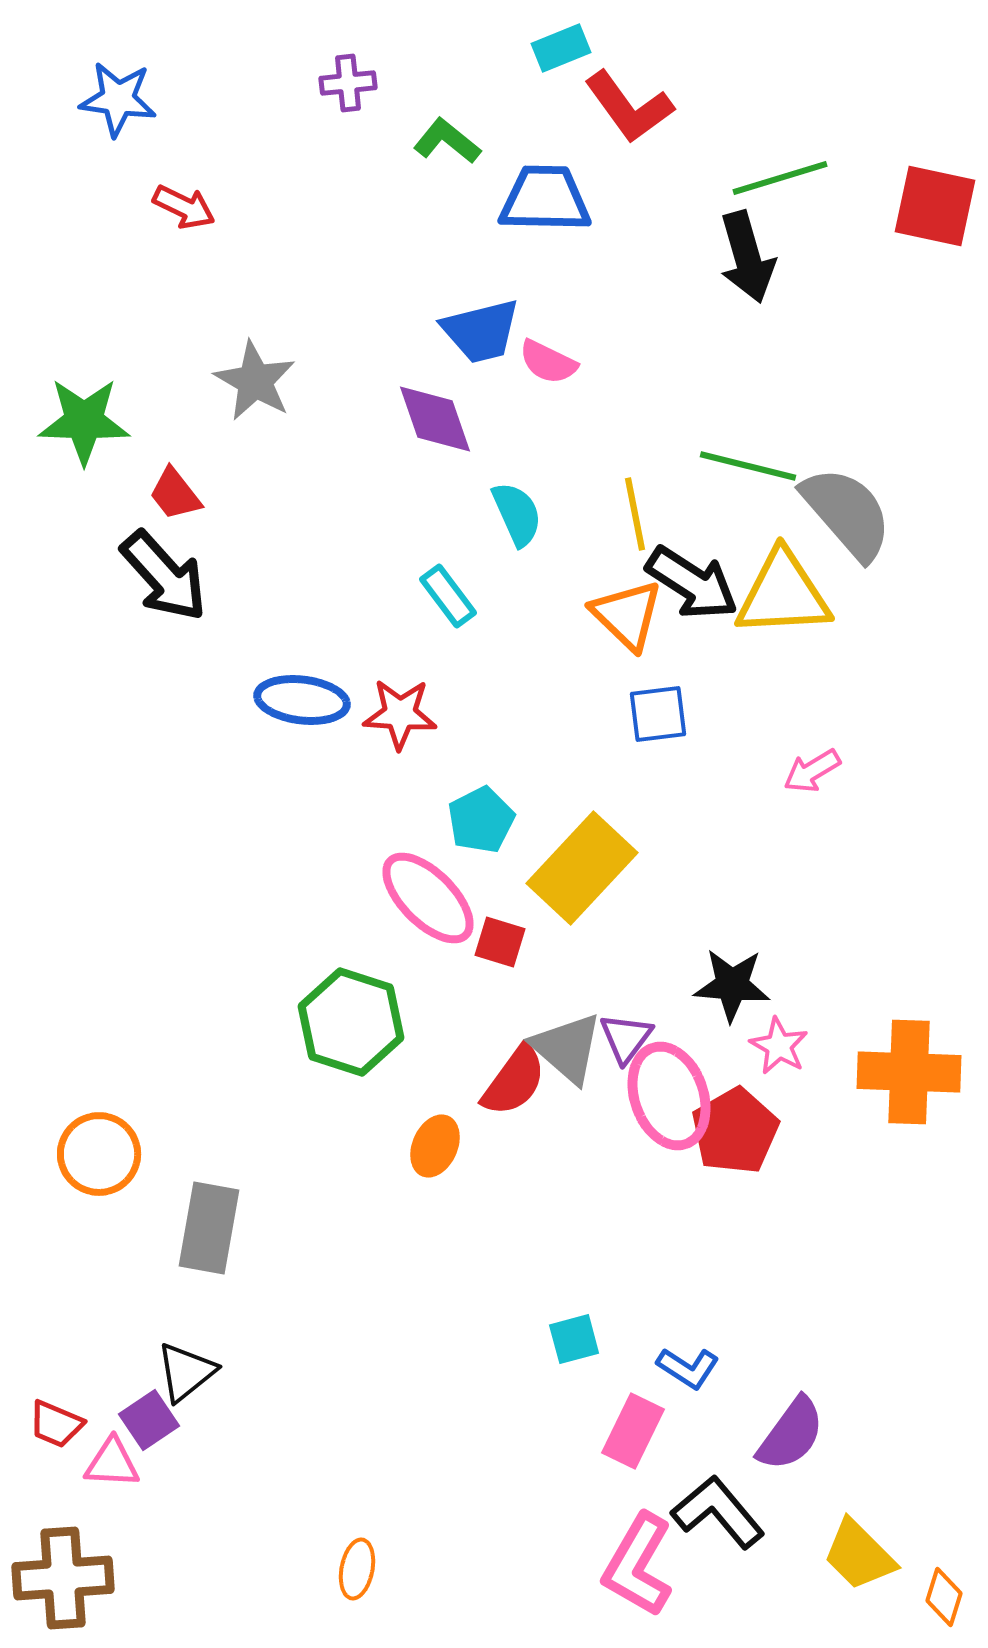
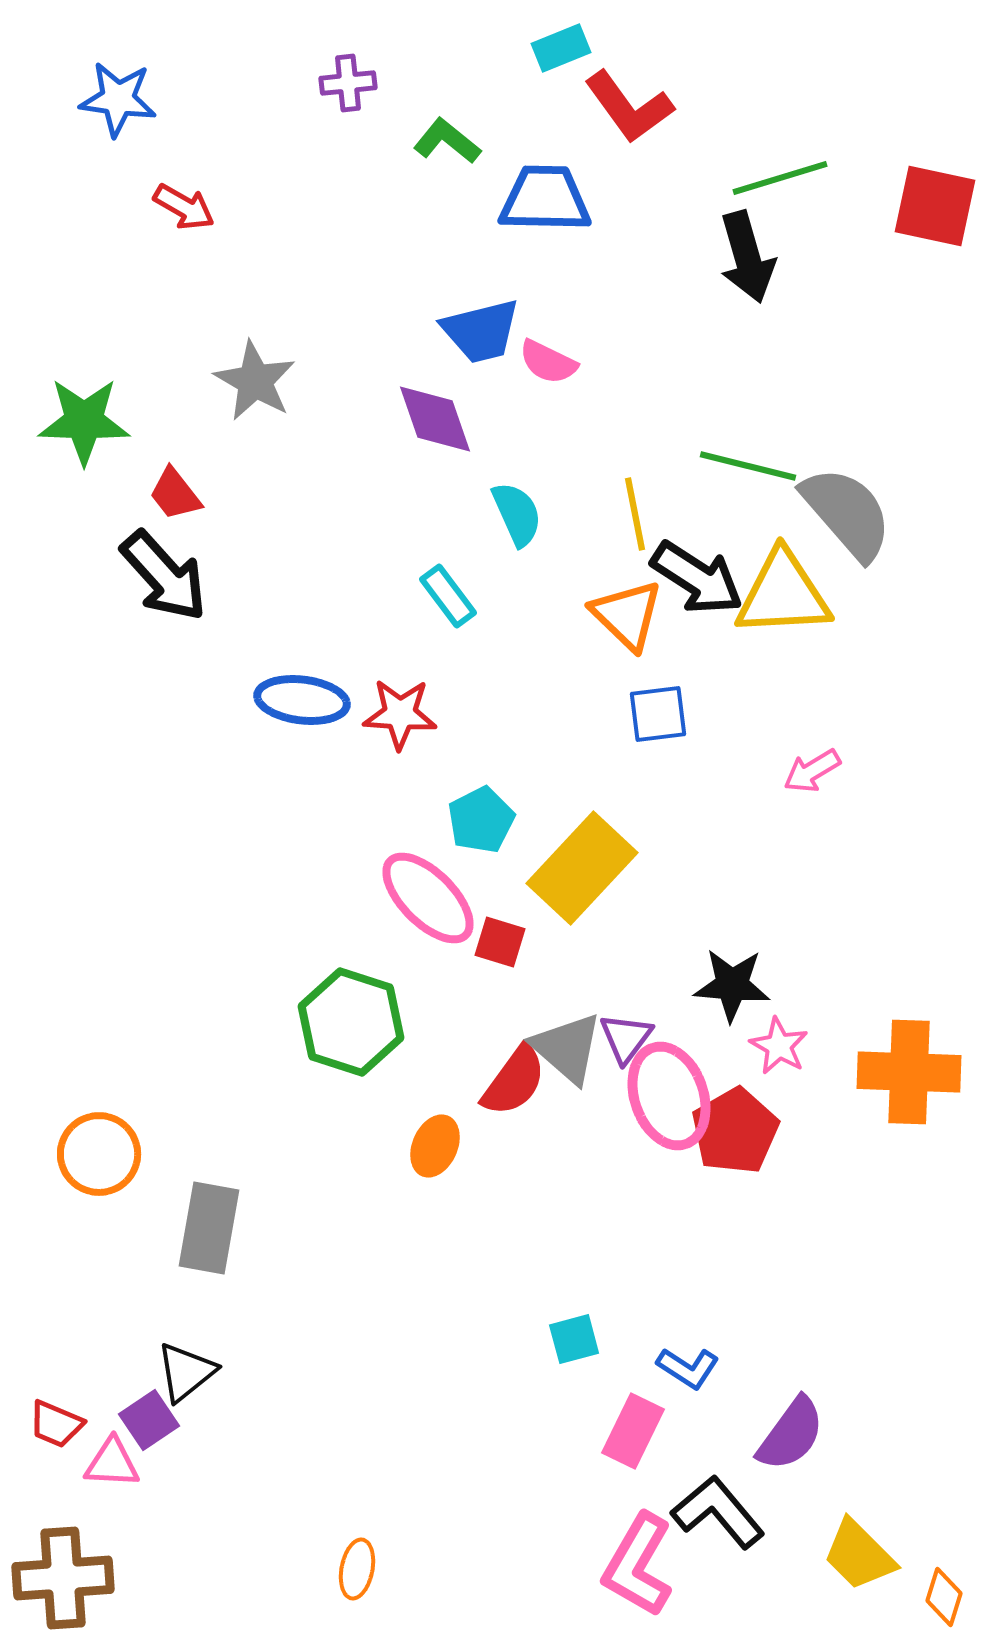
red arrow at (184, 207): rotated 4 degrees clockwise
black arrow at (692, 583): moved 5 px right, 5 px up
